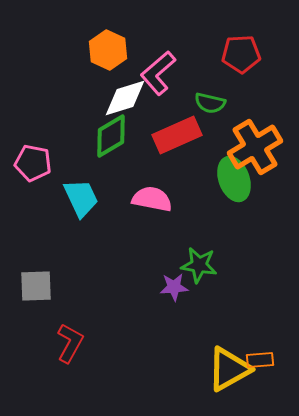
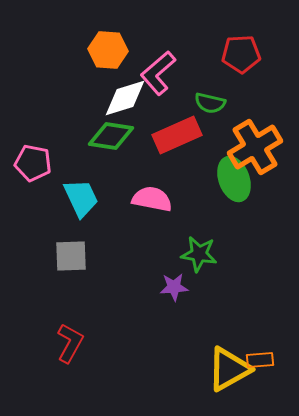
orange hexagon: rotated 21 degrees counterclockwise
green diamond: rotated 39 degrees clockwise
green star: moved 11 px up
gray square: moved 35 px right, 30 px up
